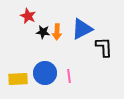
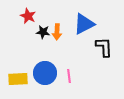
blue triangle: moved 2 px right, 5 px up
